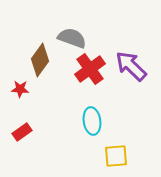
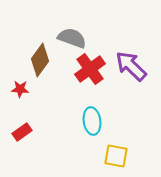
yellow square: rotated 15 degrees clockwise
